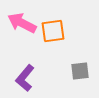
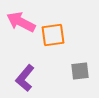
pink arrow: moved 1 px left, 1 px up
orange square: moved 4 px down
